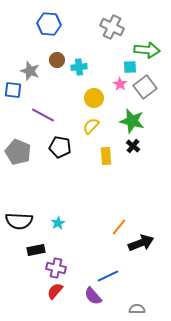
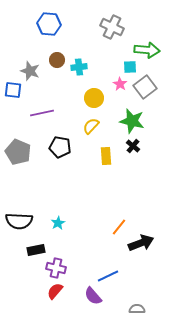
purple line: moved 1 px left, 2 px up; rotated 40 degrees counterclockwise
